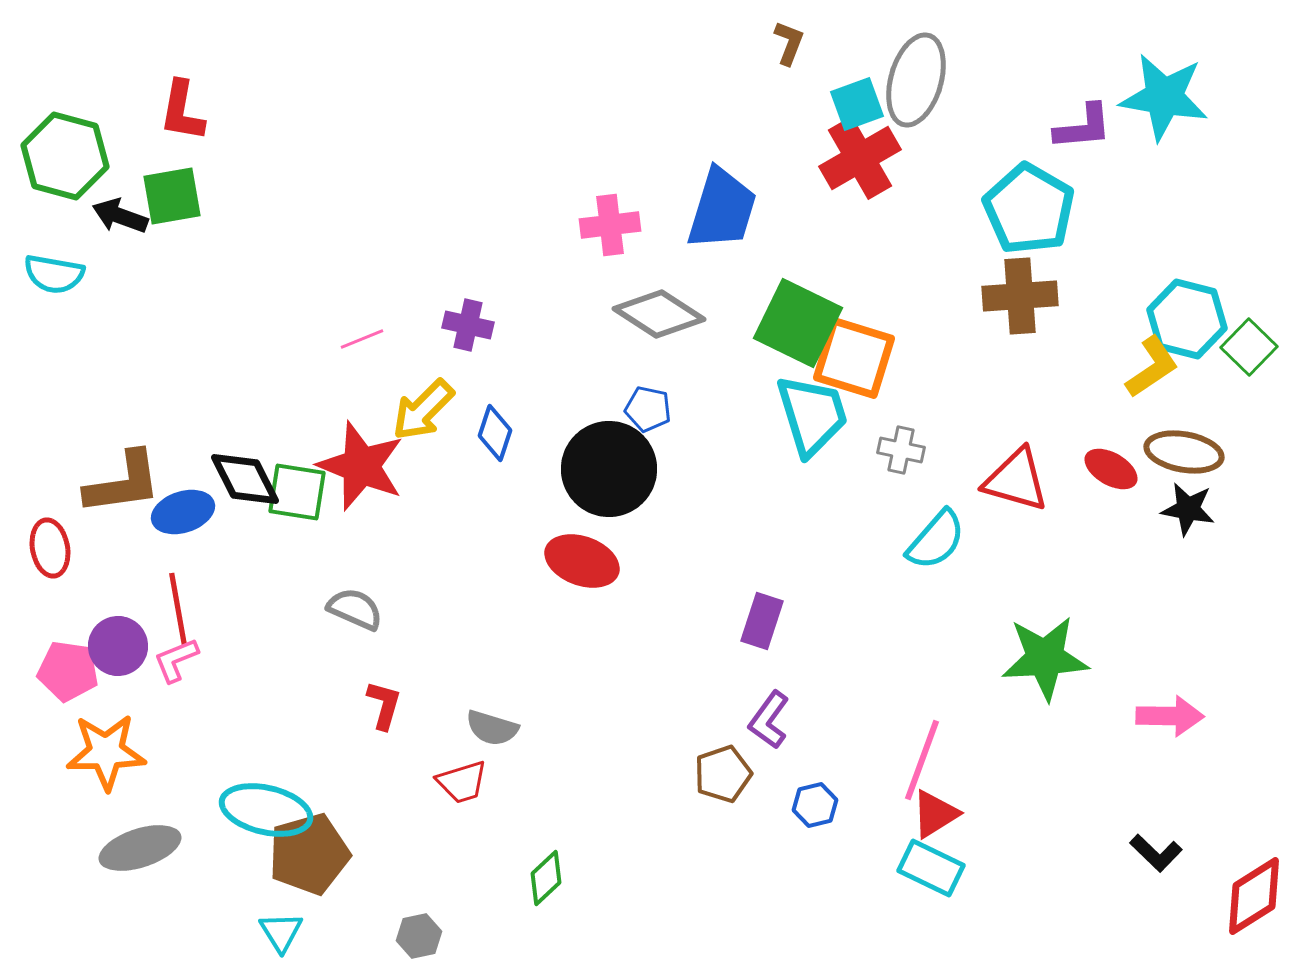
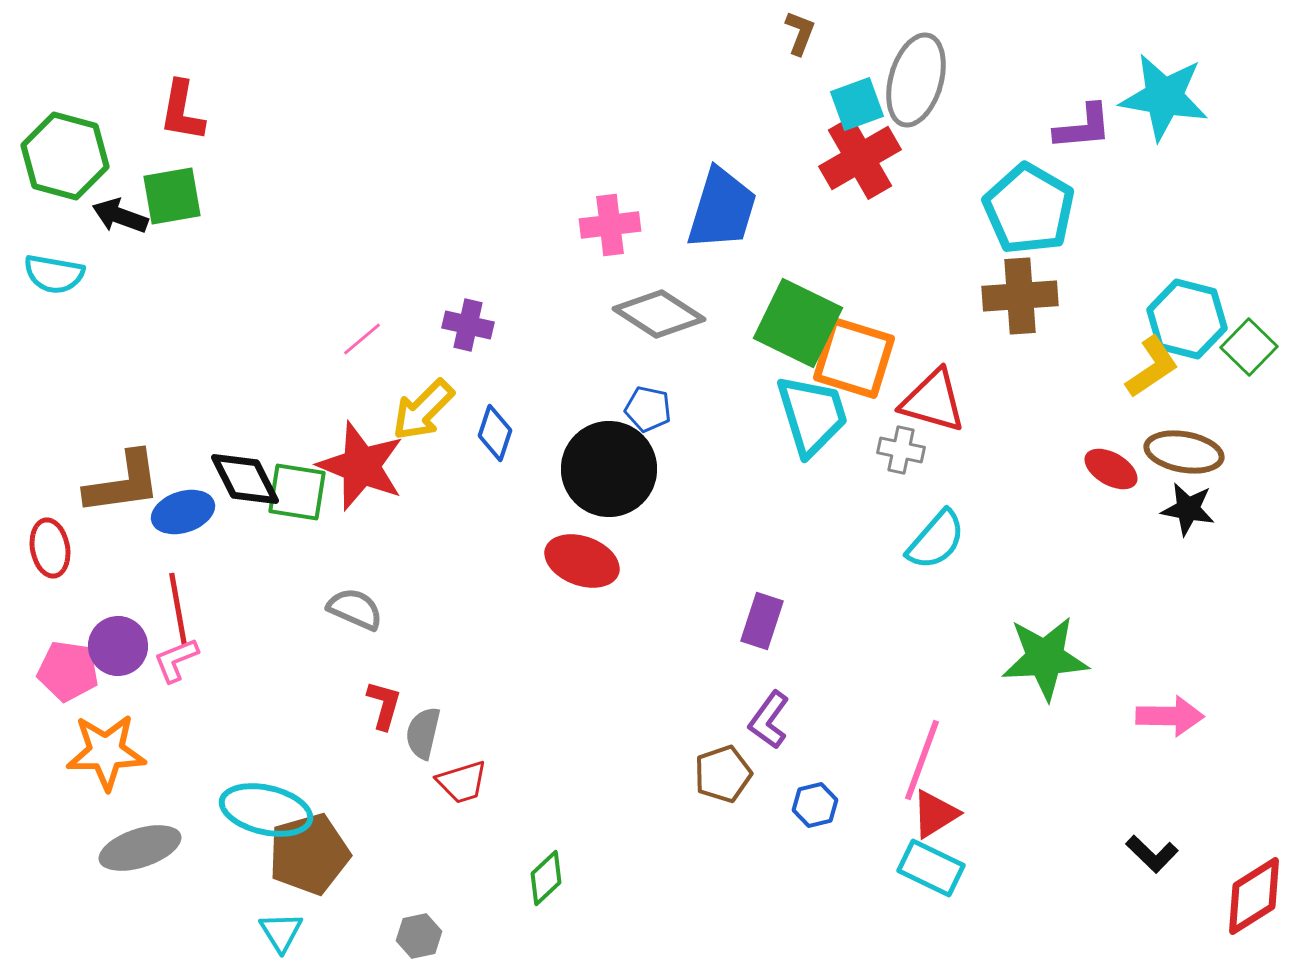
brown L-shape at (789, 43): moved 11 px right, 10 px up
pink line at (362, 339): rotated 18 degrees counterclockwise
red triangle at (1016, 480): moved 83 px left, 79 px up
gray semicircle at (492, 728): moved 69 px left, 5 px down; rotated 86 degrees clockwise
black L-shape at (1156, 853): moved 4 px left, 1 px down
